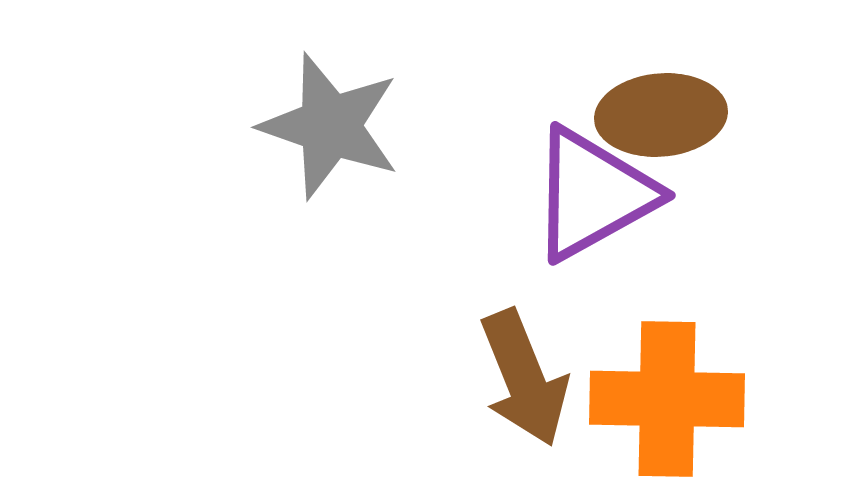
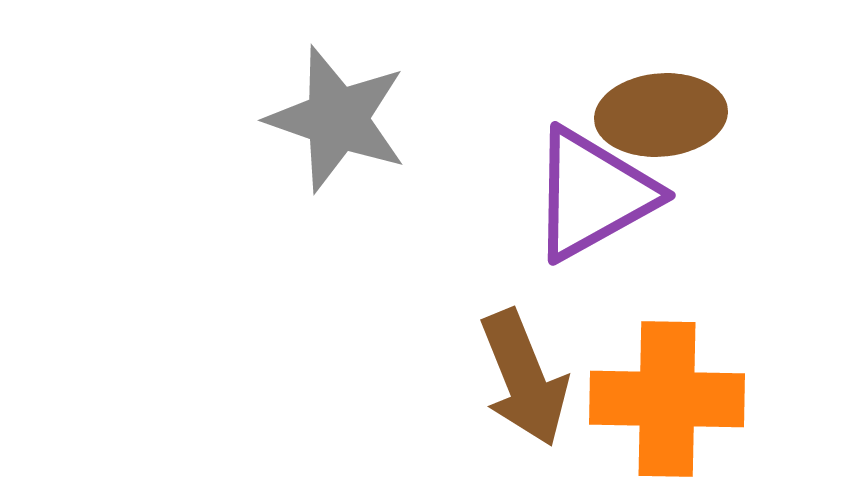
gray star: moved 7 px right, 7 px up
